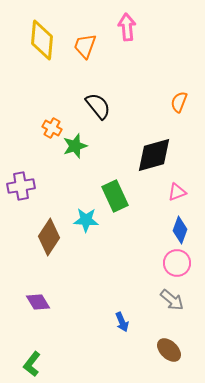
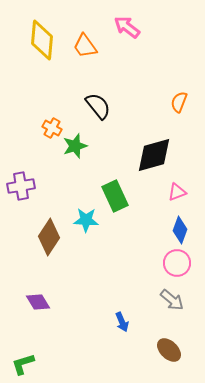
pink arrow: rotated 48 degrees counterclockwise
orange trapezoid: rotated 56 degrees counterclockwise
green L-shape: moved 9 px left; rotated 35 degrees clockwise
